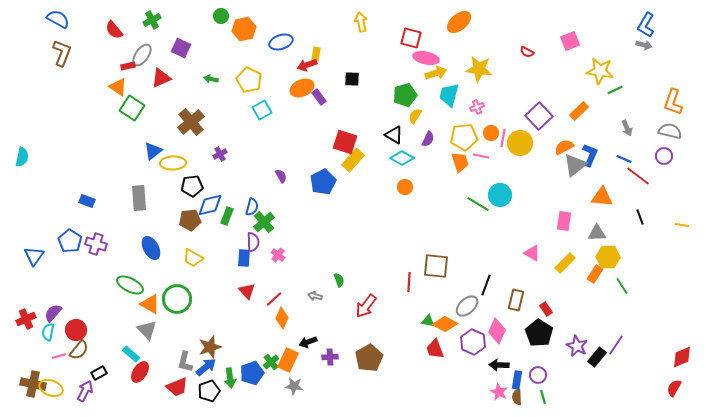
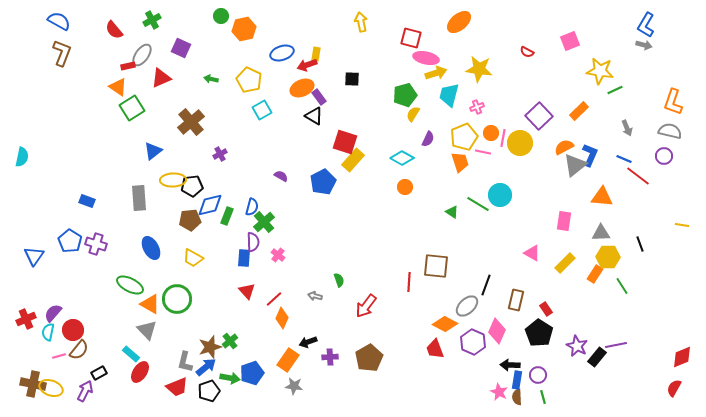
blue semicircle at (58, 19): moved 1 px right, 2 px down
blue ellipse at (281, 42): moved 1 px right, 11 px down
green square at (132, 108): rotated 25 degrees clockwise
yellow semicircle at (415, 116): moved 2 px left, 2 px up
black triangle at (394, 135): moved 80 px left, 19 px up
yellow pentagon at (464, 137): rotated 16 degrees counterclockwise
pink line at (481, 156): moved 2 px right, 4 px up
yellow ellipse at (173, 163): moved 17 px down
purple semicircle at (281, 176): rotated 32 degrees counterclockwise
black line at (640, 217): moved 27 px down
gray triangle at (597, 233): moved 4 px right
green triangle at (428, 321): moved 24 px right, 109 px up; rotated 24 degrees clockwise
red circle at (76, 330): moved 3 px left
purple line at (616, 345): rotated 45 degrees clockwise
orange rectangle at (288, 360): rotated 10 degrees clockwise
green cross at (271, 362): moved 41 px left, 21 px up
black arrow at (499, 365): moved 11 px right
green arrow at (230, 378): rotated 72 degrees counterclockwise
